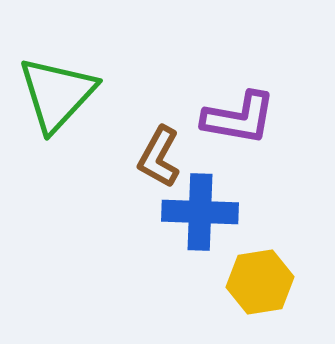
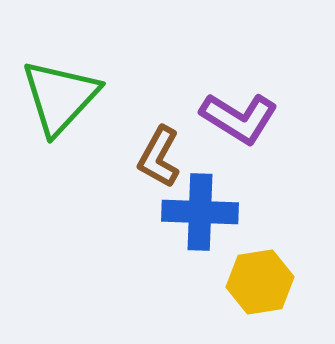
green triangle: moved 3 px right, 3 px down
purple L-shape: rotated 22 degrees clockwise
